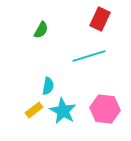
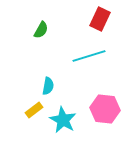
cyan star: moved 9 px down
